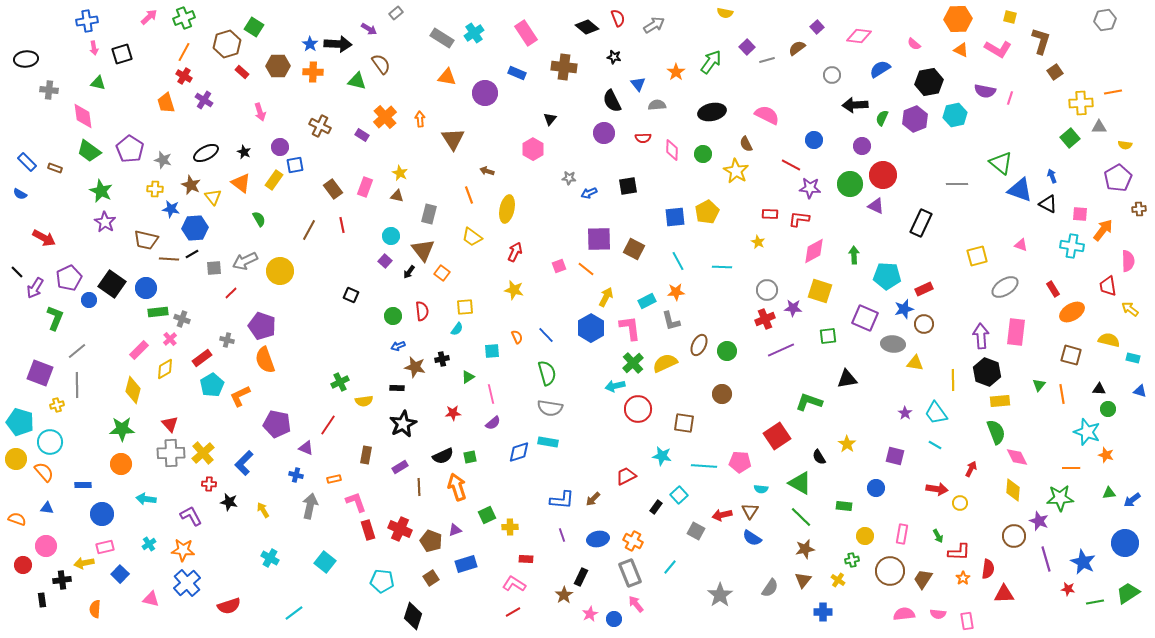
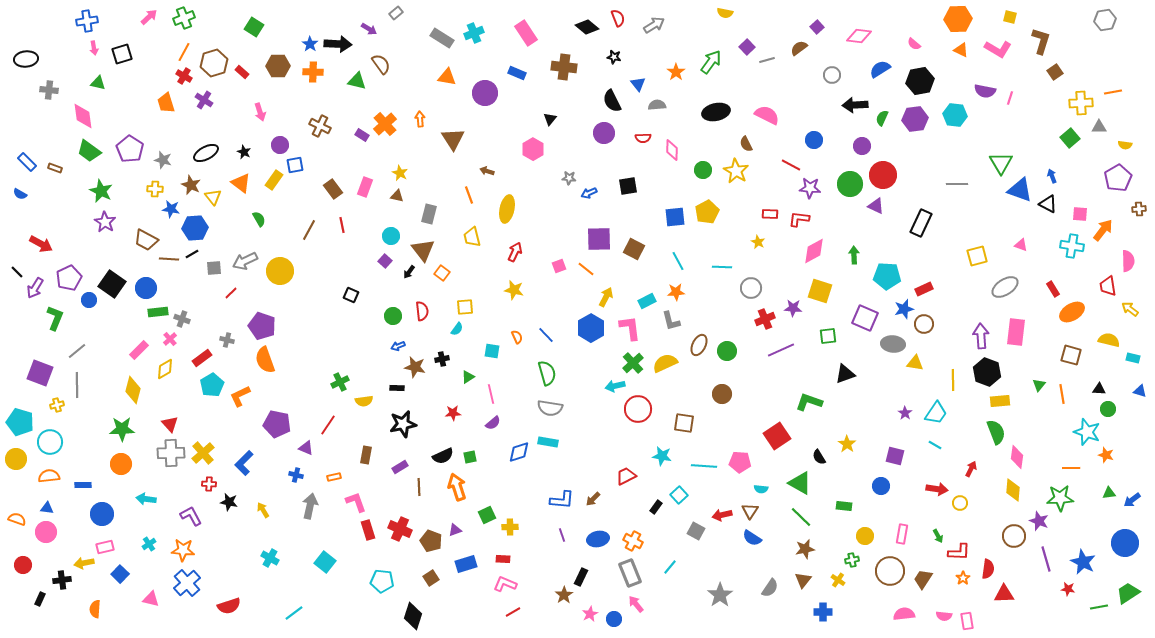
cyan cross at (474, 33): rotated 12 degrees clockwise
brown hexagon at (227, 44): moved 13 px left, 19 px down
brown semicircle at (797, 48): moved 2 px right
black hexagon at (929, 82): moved 9 px left, 1 px up
black ellipse at (712, 112): moved 4 px right
cyan hexagon at (955, 115): rotated 20 degrees clockwise
orange cross at (385, 117): moved 7 px down
purple hexagon at (915, 119): rotated 15 degrees clockwise
purple circle at (280, 147): moved 2 px up
green circle at (703, 154): moved 16 px down
green triangle at (1001, 163): rotated 20 degrees clockwise
yellow trapezoid at (472, 237): rotated 40 degrees clockwise
red arrow at (44, 238): moved 3 px left, 6 px down
brown trapezoid at (146, 240): rotated 15 degrees clockwise
gray circle at (767, 290): moved 16 px left, 2 px up
cyan square at (492, 351): rotated 14 degrees clockwise
black triangle at (847, 379): moved 2 px left, 5 px up; rotated 10 degrees counterclockwise
cyan trapezoid at (936, 413): rotated 110 degrees counterclockwise
black star at (403, 424): rotated 16 degrees clockwise
pink diamond at (1017, 457): rotated 35 degrees clockwise
orange semicircle at (44, 472): moved 5 px right, 4 px down; rotated 55 degrees counterclockwise
orange rectangle at (334, 479): moved 2 px up
blue circle at (876, 488): moved 5 px right, 2 px up
pink circle at (46, 546): moved 14 px up
red rectangle at (526, 559): moved 23 px left
pink L-shape at (514, 584): moved 9 px left; rotated 10 degrees counterclockwise
black rectangle at (42, 600): moved 2 px left, 1 px up; rotated 32 degrees clockwise
green line at (1095, 602): moved 4 px right, 5 px down
pink semicircle at (938, 614): moved 6 px right, 2 px down
